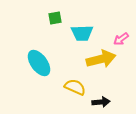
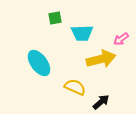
black arrow: rotated 36 degrees counterclockwise
